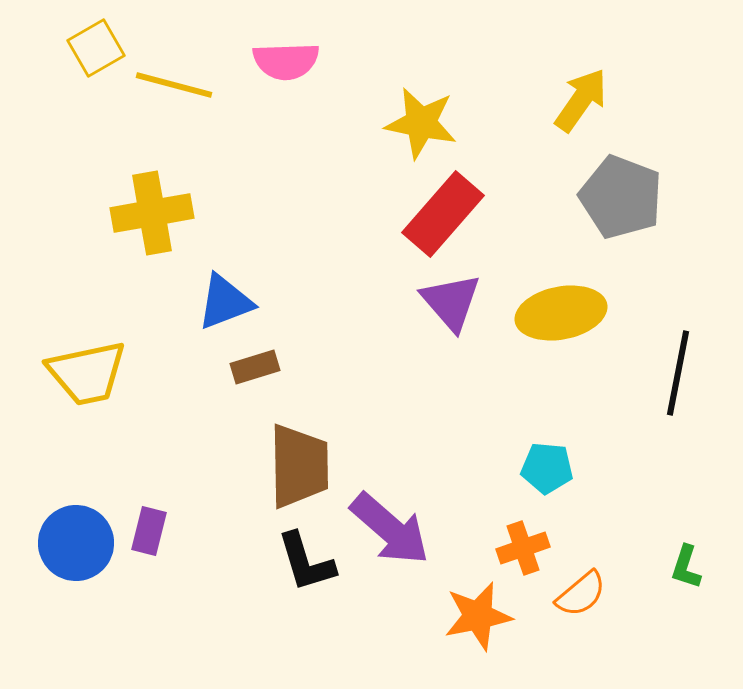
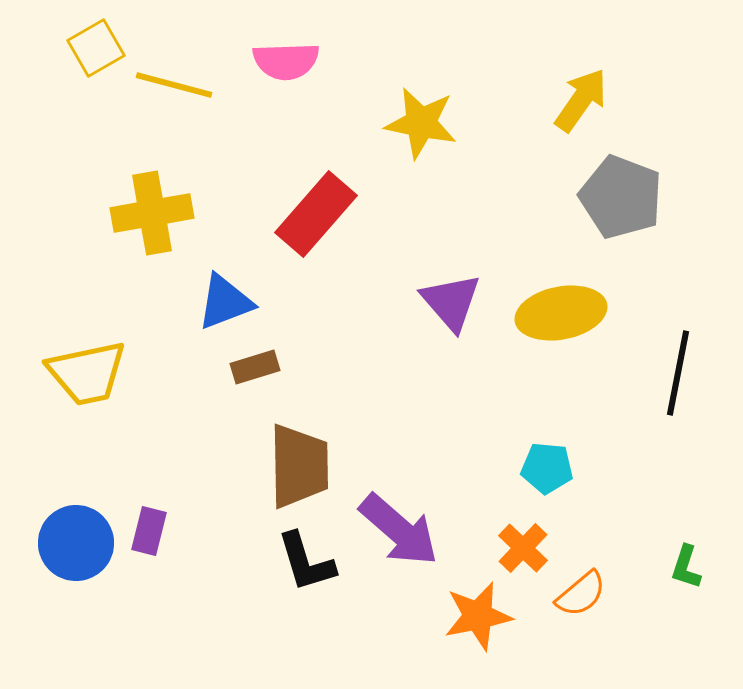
red rectangle: moved 127 px left
purple arrow: moved 9 px right, 1 px down
orange cross: rotated 27 degrees counterclockwise
